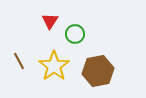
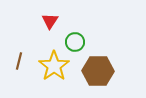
green circle: moved 8 px down
brown line: rotated 42 degrees clockwise
brown hexagon: rotated 12 degrees clockwise
